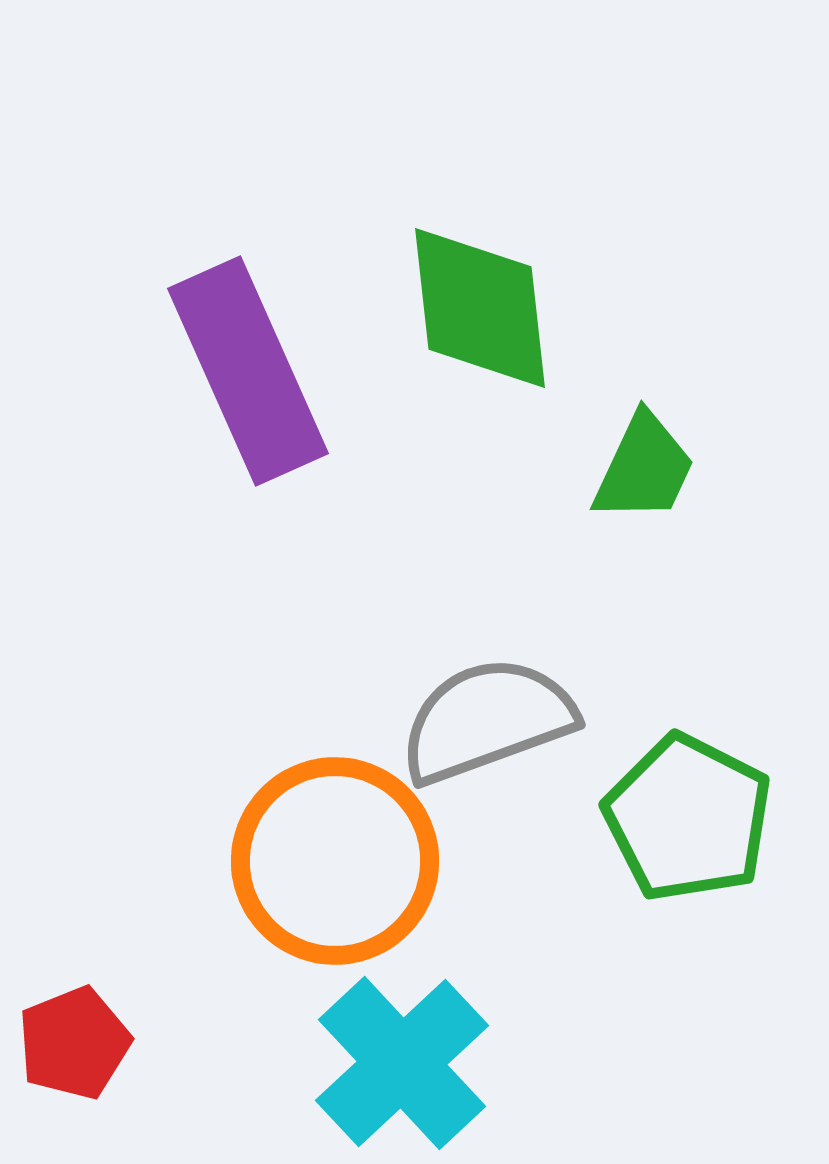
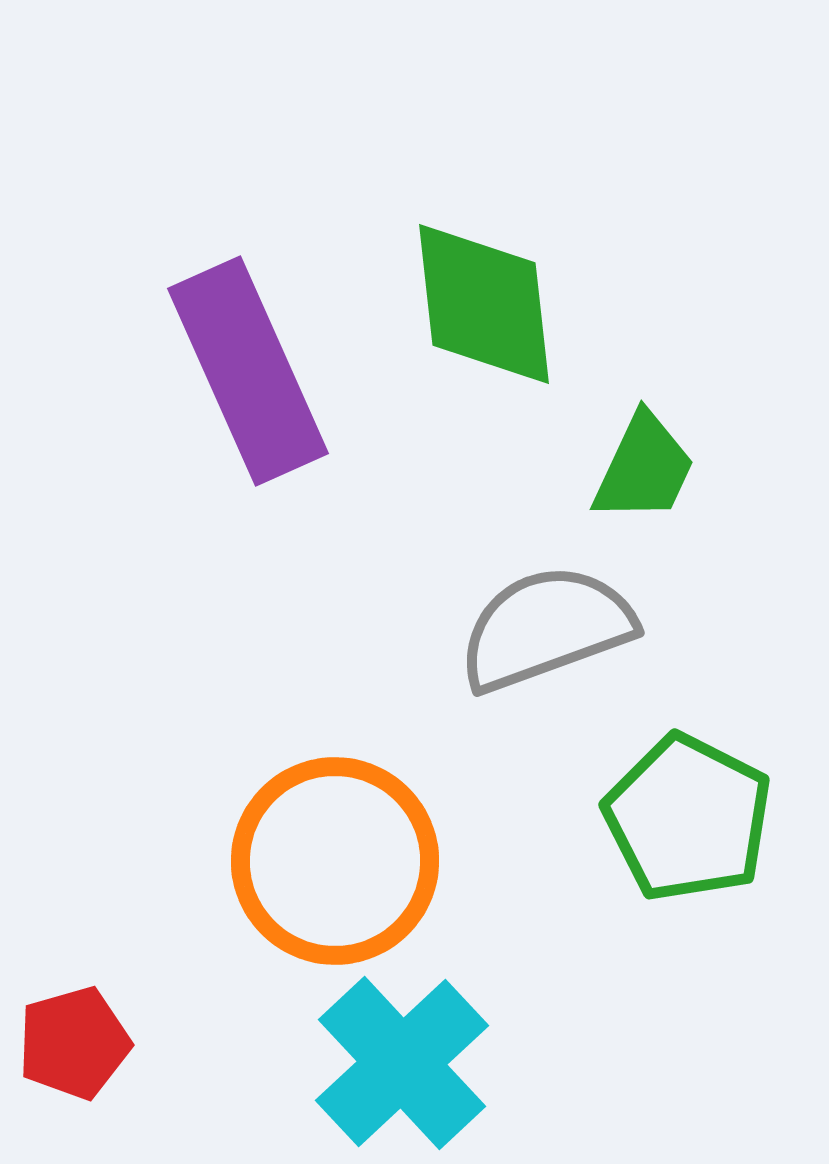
green diamond: moved 4 px right, 4 px up
gray semicircle: moved 59 px right, 92 px up
red pentagon: rotated 6 degrees clockwise
